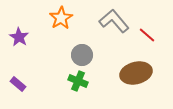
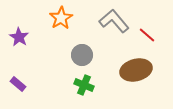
brown ellipse: moved 3 px up
green cross: moved 6 px right, 4 px down
